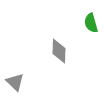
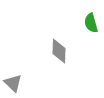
gray triangle: moved 2 px left, 1 px down
